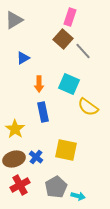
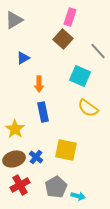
gray line: moved 15 px right
cyan square: moved 11 px right, 8 px up
yellow semicircle: moved 1 px down
